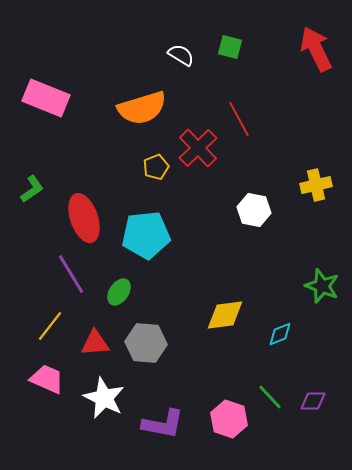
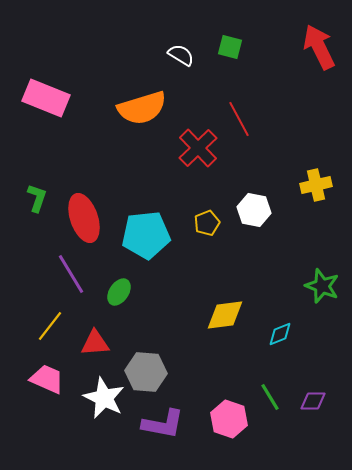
red arrow: moved 3 px right, 2 px up
yellow pentagon: moved 51 px right, 56 px down
green L-shape: moved 5 px right, 9 px down; rotated 36 degrees counterclockwise
gray hexagon: moved 29 px down
green line: rotated 12 degrees clockwise
